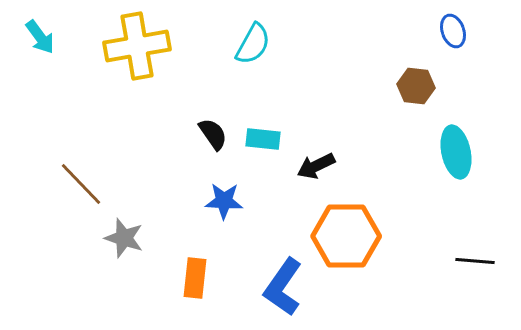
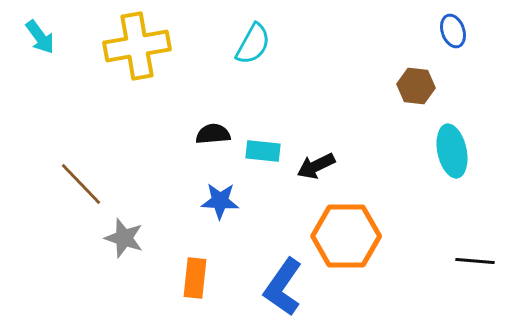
black semicircle: rotated 60 degrees counterclockwise
cyan rectangle: moved 12 px down
cyan ellipse: moved 4 px left, 1 px up
blue star: moved 4 px left
